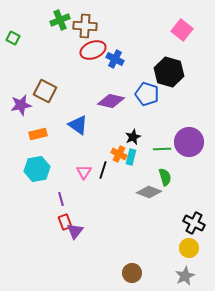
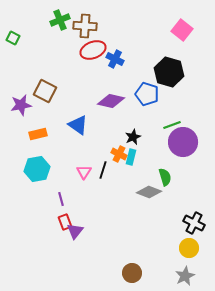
purple circle: moved 6 px left
green line: moved 10 px right, 24 px up; rotated 18 degrees counterclockwise
